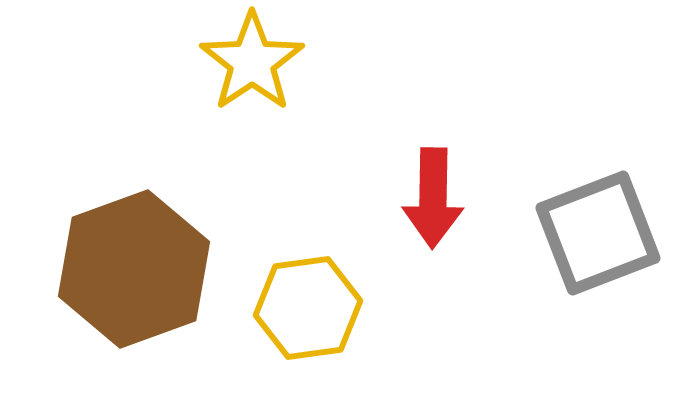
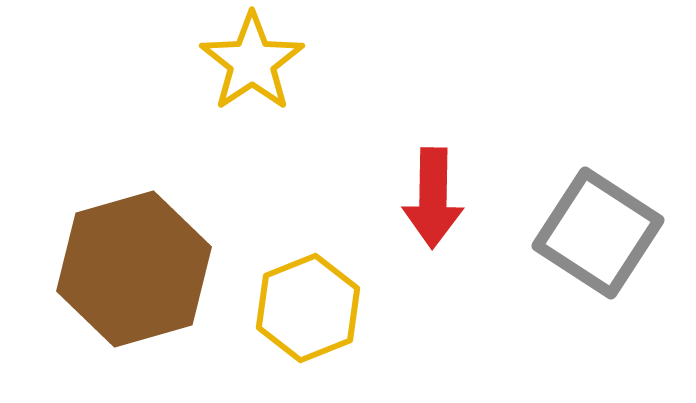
gray square: rotated 36 degrees counterclockwise
brown hexagon: rotated 4 degrees clockwise
yellow hexagon: rotated 14 degrees counterclockwise
